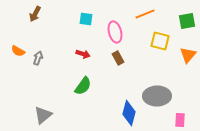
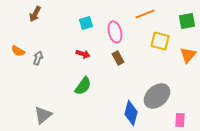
cyan square: moved 4 px down; rotated 24 degrees counterclockwise
gray ellipse: rotated 40 degrees counterclockwise
blue diamond: moved 2 px right
